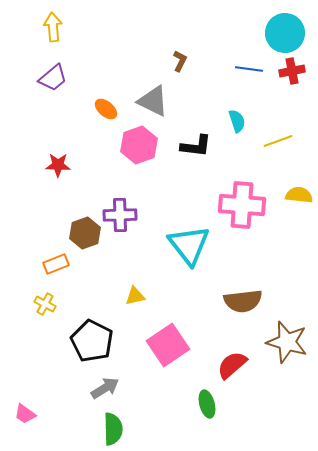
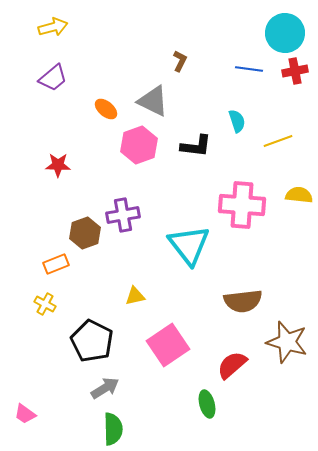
yellow arrow: rotated 80 degrees clockwise
red cross: moved 3 px right
purple cross: moved 3 px right; rotated 8 degrees counterclockwise
